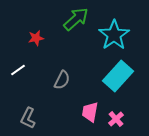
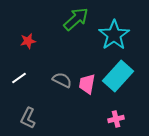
red star: moved 8 px left, 3 px down
white line: moved 1 px right, 8 px down
gray semicircle: rotated 90 degrees counterclockwise
pink trapezoid: moved 3 px left, 28 px up
pink cross: rotated 28 degrees clockwise
